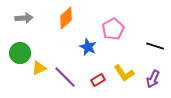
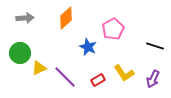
gray arrow: moved 1 px right
